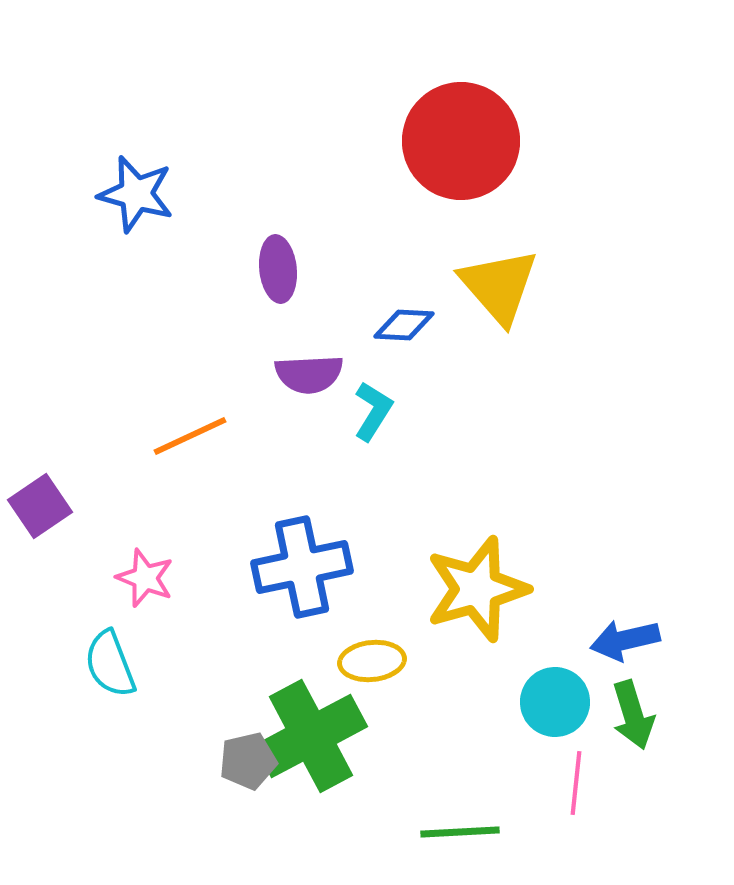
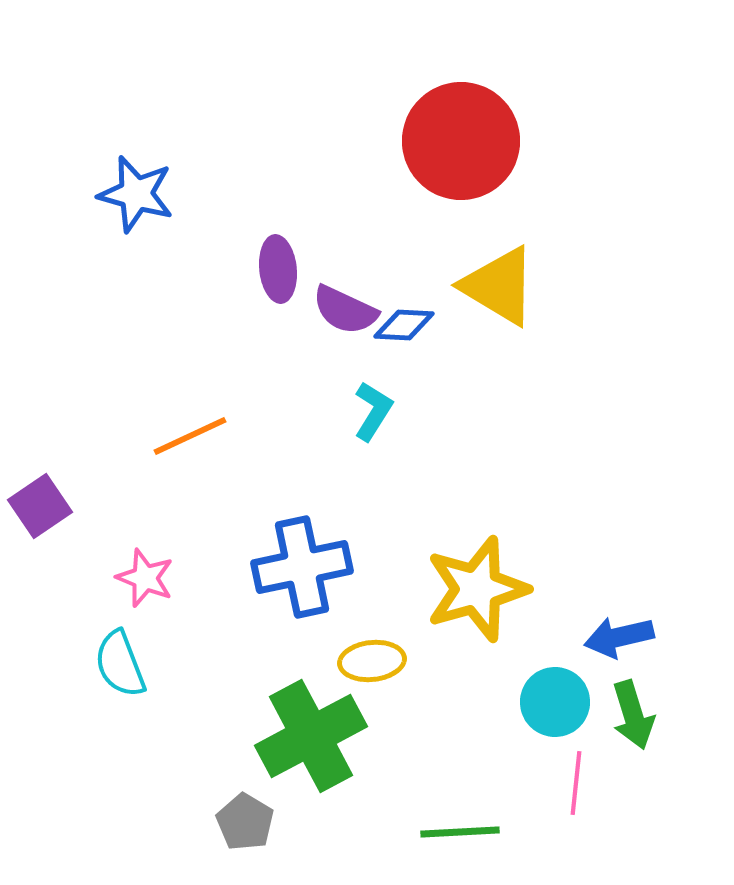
yellow triangle: rotated 18 degrees counterclockwise
purple semicircle: moved 36 px right, 64 px up; rotated 28 degrees clockwise
blue arrow: moved 6 px left, 3 px up
cyan semicircle: moved 10 px right
gray pentagon: moved 3 px left, 61 px down; rotated 28 degrees counterclockwise
